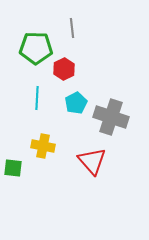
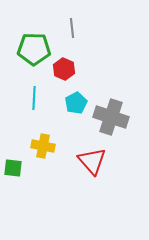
green pentagon: moved 2 px left, 1 px down
red hexagon: rotated 10 degrees counterclockwise
cyan line: moved 3 px left
